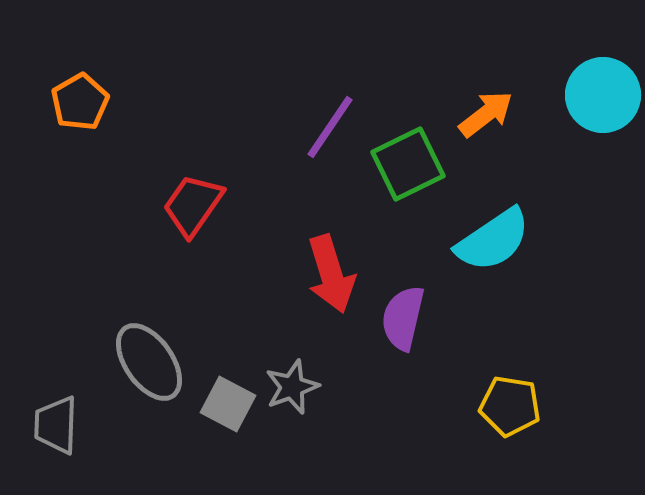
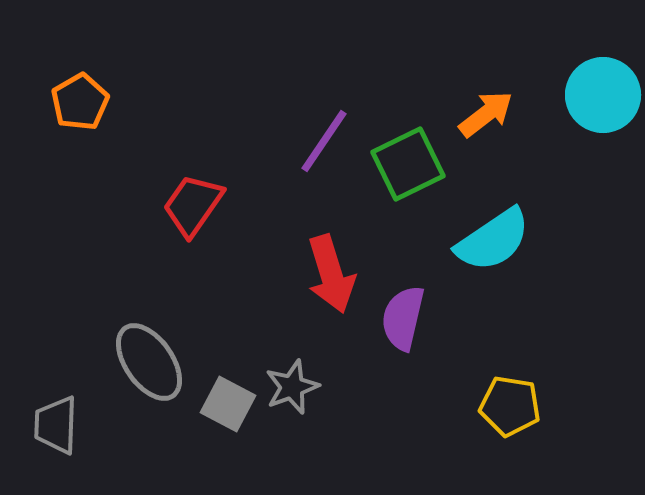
purple line: moved 6 px left, 14 px down
